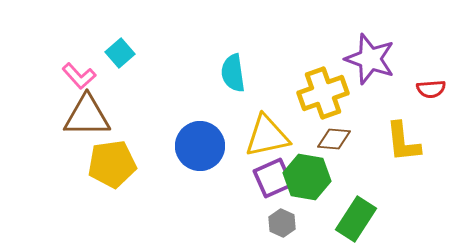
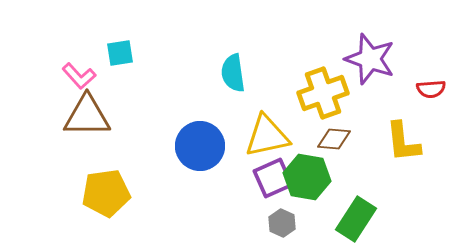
cyan square: rotated 32 degrees clockwise
yellow pentagon: moved 6 px left, 29 px down
